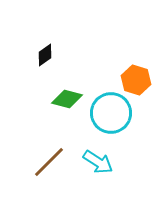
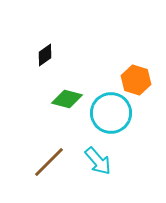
cyan arrow: moved 1 px up; rotated 16 degrees clockwise
